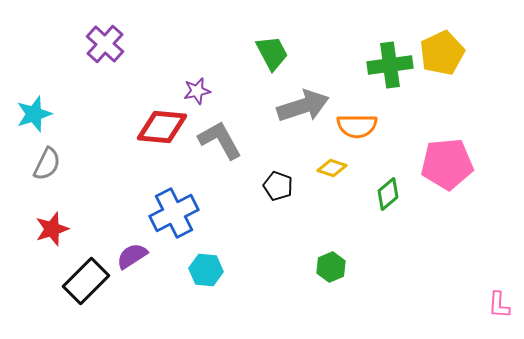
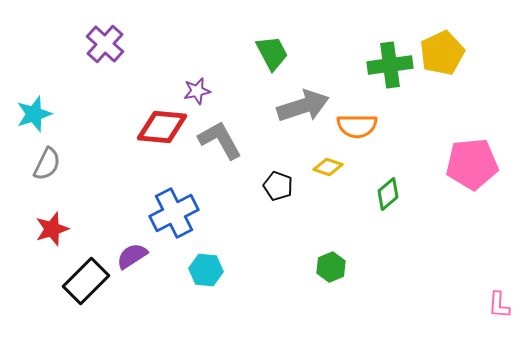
pink pentagon: moved 25 px right
yellow diamond: moved 4 px left, 1 px up
